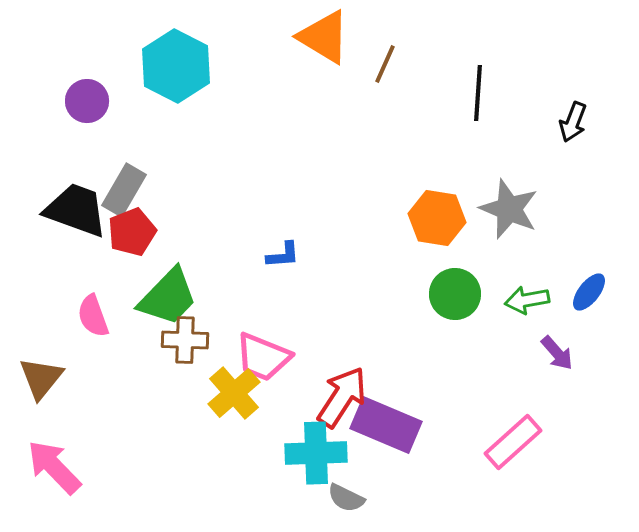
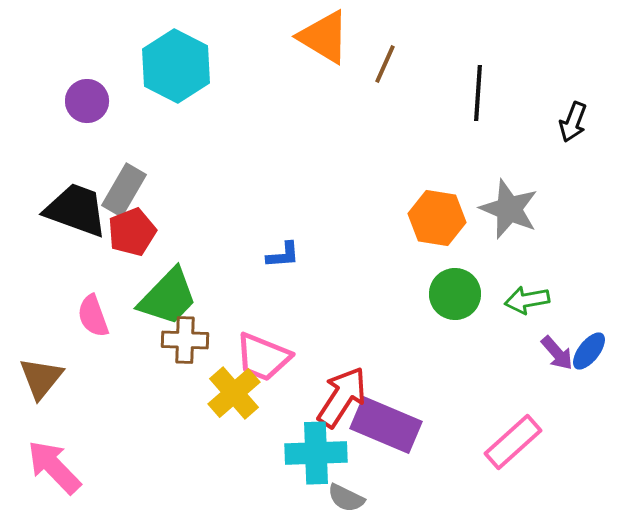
blue ellipse: moved 59 px down
